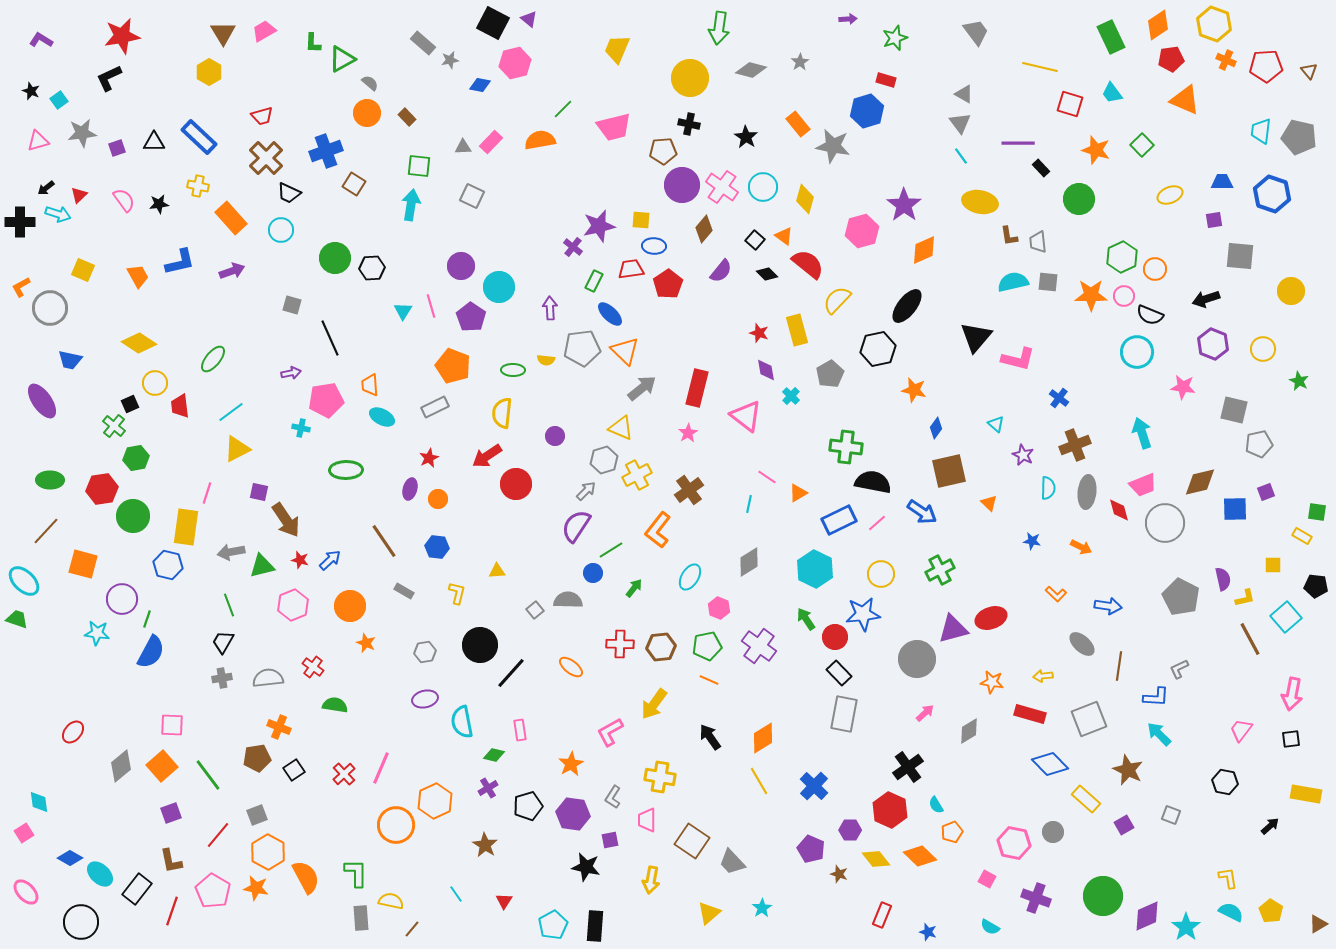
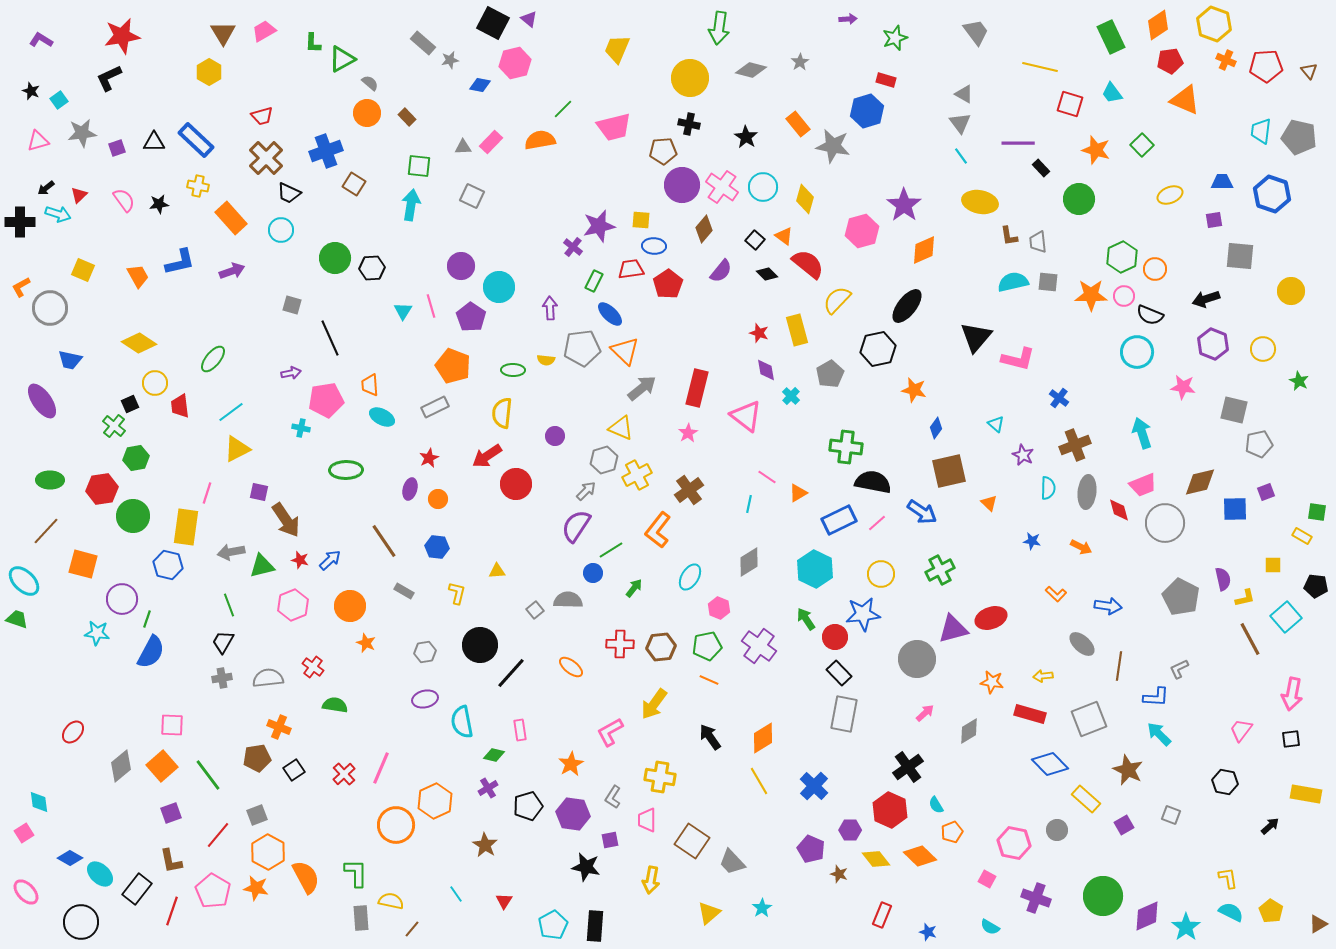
red pentagon at (1171, 59): moved 1 px left, 2 px down
blue rectangle at (199, 137): moved 3 px left, 3 px down
gray circle at (1053, 832): moved 4 px right, 2 px up
